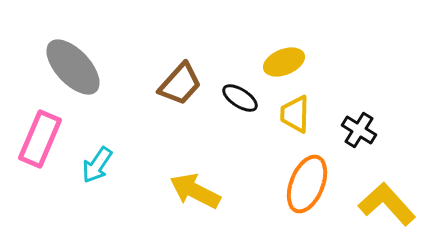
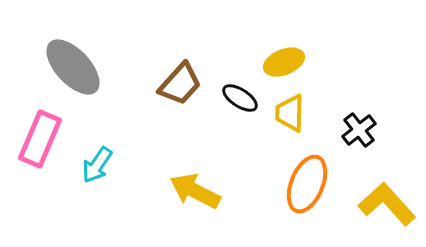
yellow trapezoid: moved 5 px left, 1 px up
black cross: rotated 20 degrees clockwise
